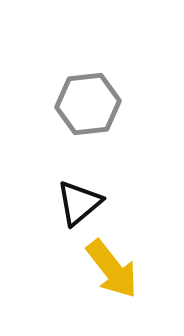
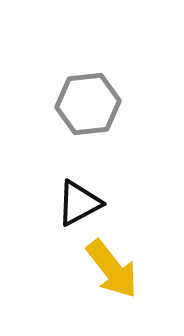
black triangle: rotated 12 degrees clockwise
